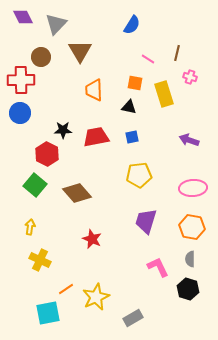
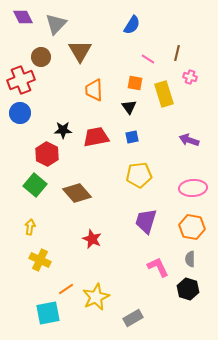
red cross: rotated 20 degrees counterclockwise
black triangle: rotated 42 degrees clockwise
